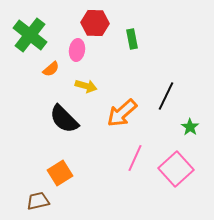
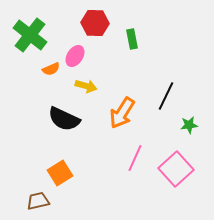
pink ellipse: moved 2 px left, 6 px down; rotated 25 degrees clockwise
orange semicircle: rotated 18 degrees clockwise
orange arrow: rotated 16 degrees counterclockwise
black semicircle: rotated 20 degrees counterclockwise
green star: moved 1 px left, 2 px up; rotated 30 degrees clockwise
